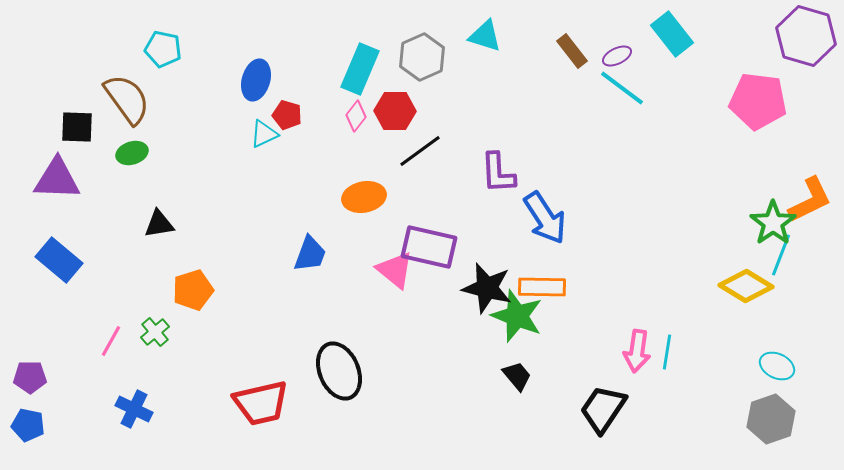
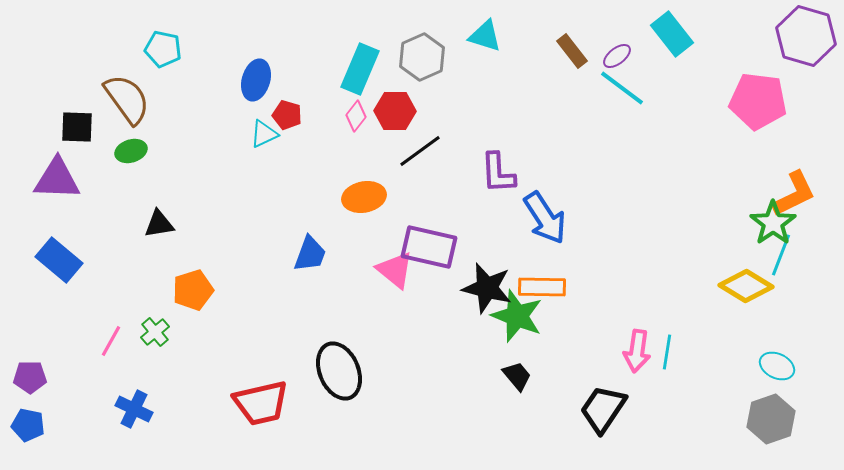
purple ellipse at (617, 56): rotated 12 degrees counterclockwise
green ellipse at (132, 153): moved 1 px left, 2 px up
orange L-shape at (810, 200): moved 16 px left, 6 px up
